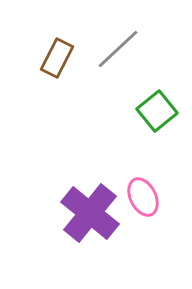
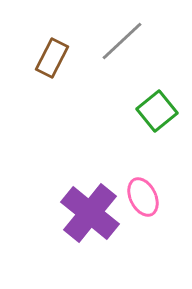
gray line: moved 4 px right, 8 px up
brown rectangle: moved 5 px left
